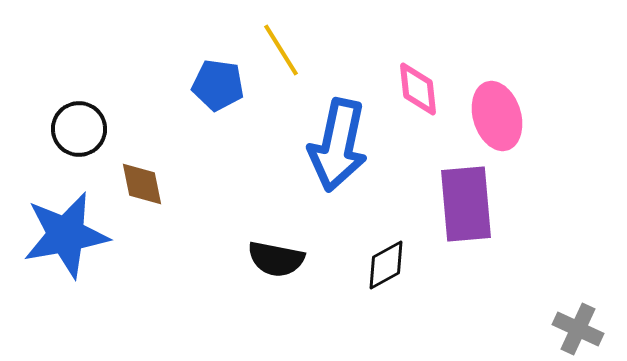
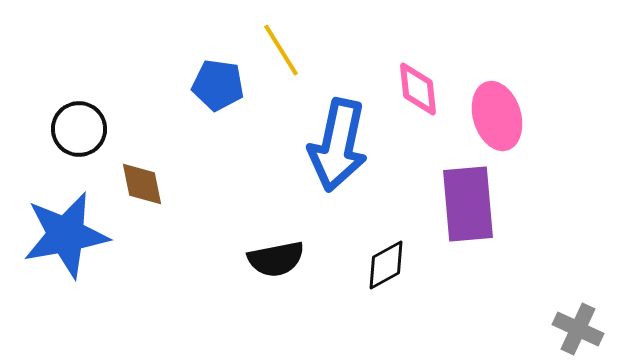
purple rectangle: moved 2 px right
black semicircle: rotated 22 degrees counterclockwise
